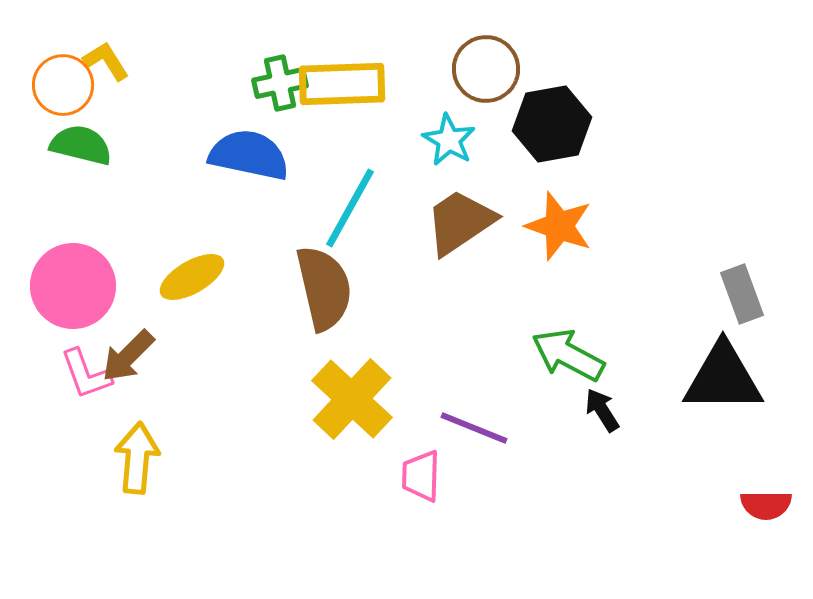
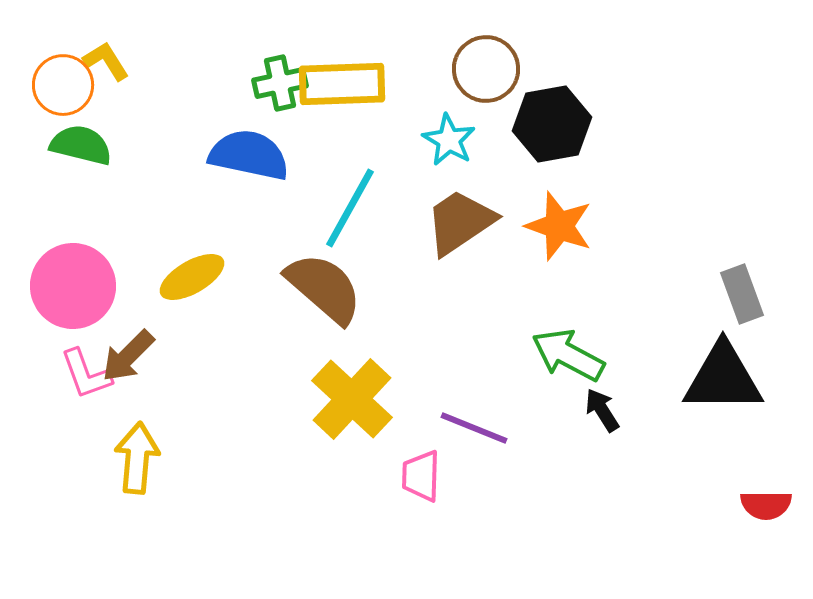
brown semicircle: rotated 36 degrees counterclockwise
